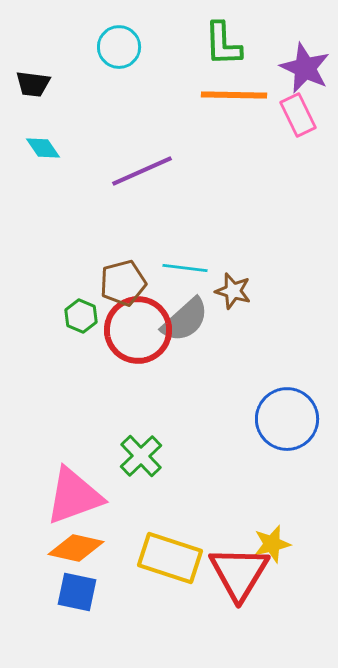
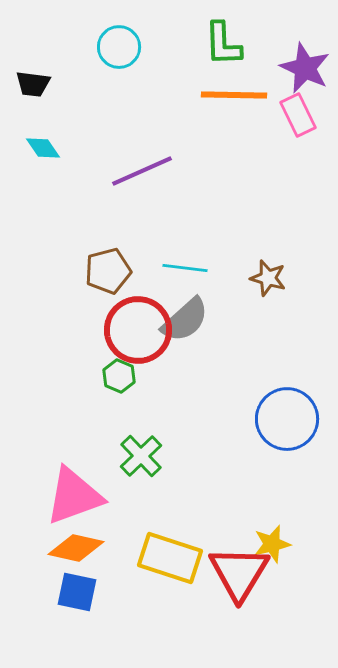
brown pentagon: moved 15 px left, 12 px up
brown star: moved 35 px right, 13 px up
green hexagon: moved 38 px right, 60 px down
